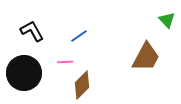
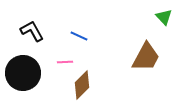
green triangle: moved 3 px left, 3 px up
blue line: rotated 60 degrees clockwise
black circle: moved 1 px left
